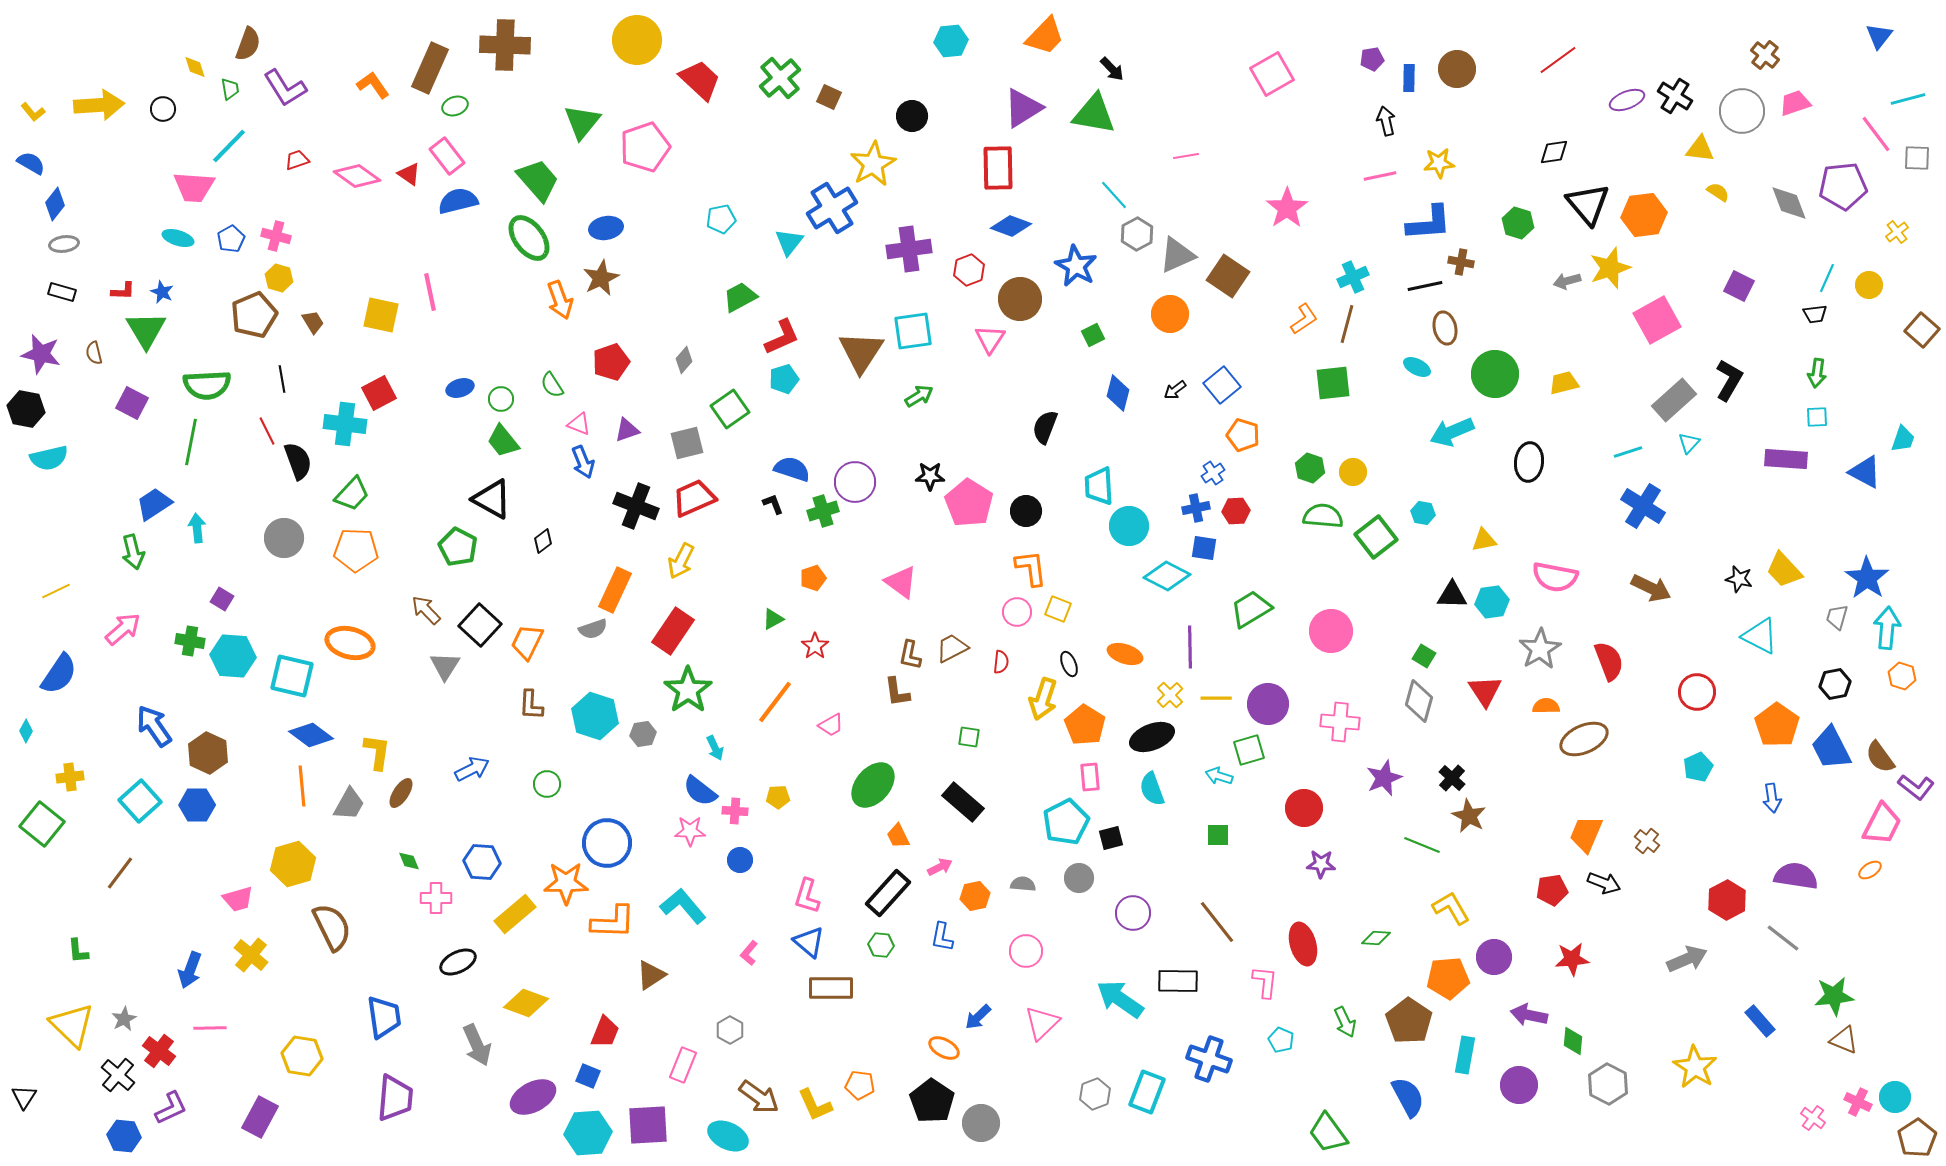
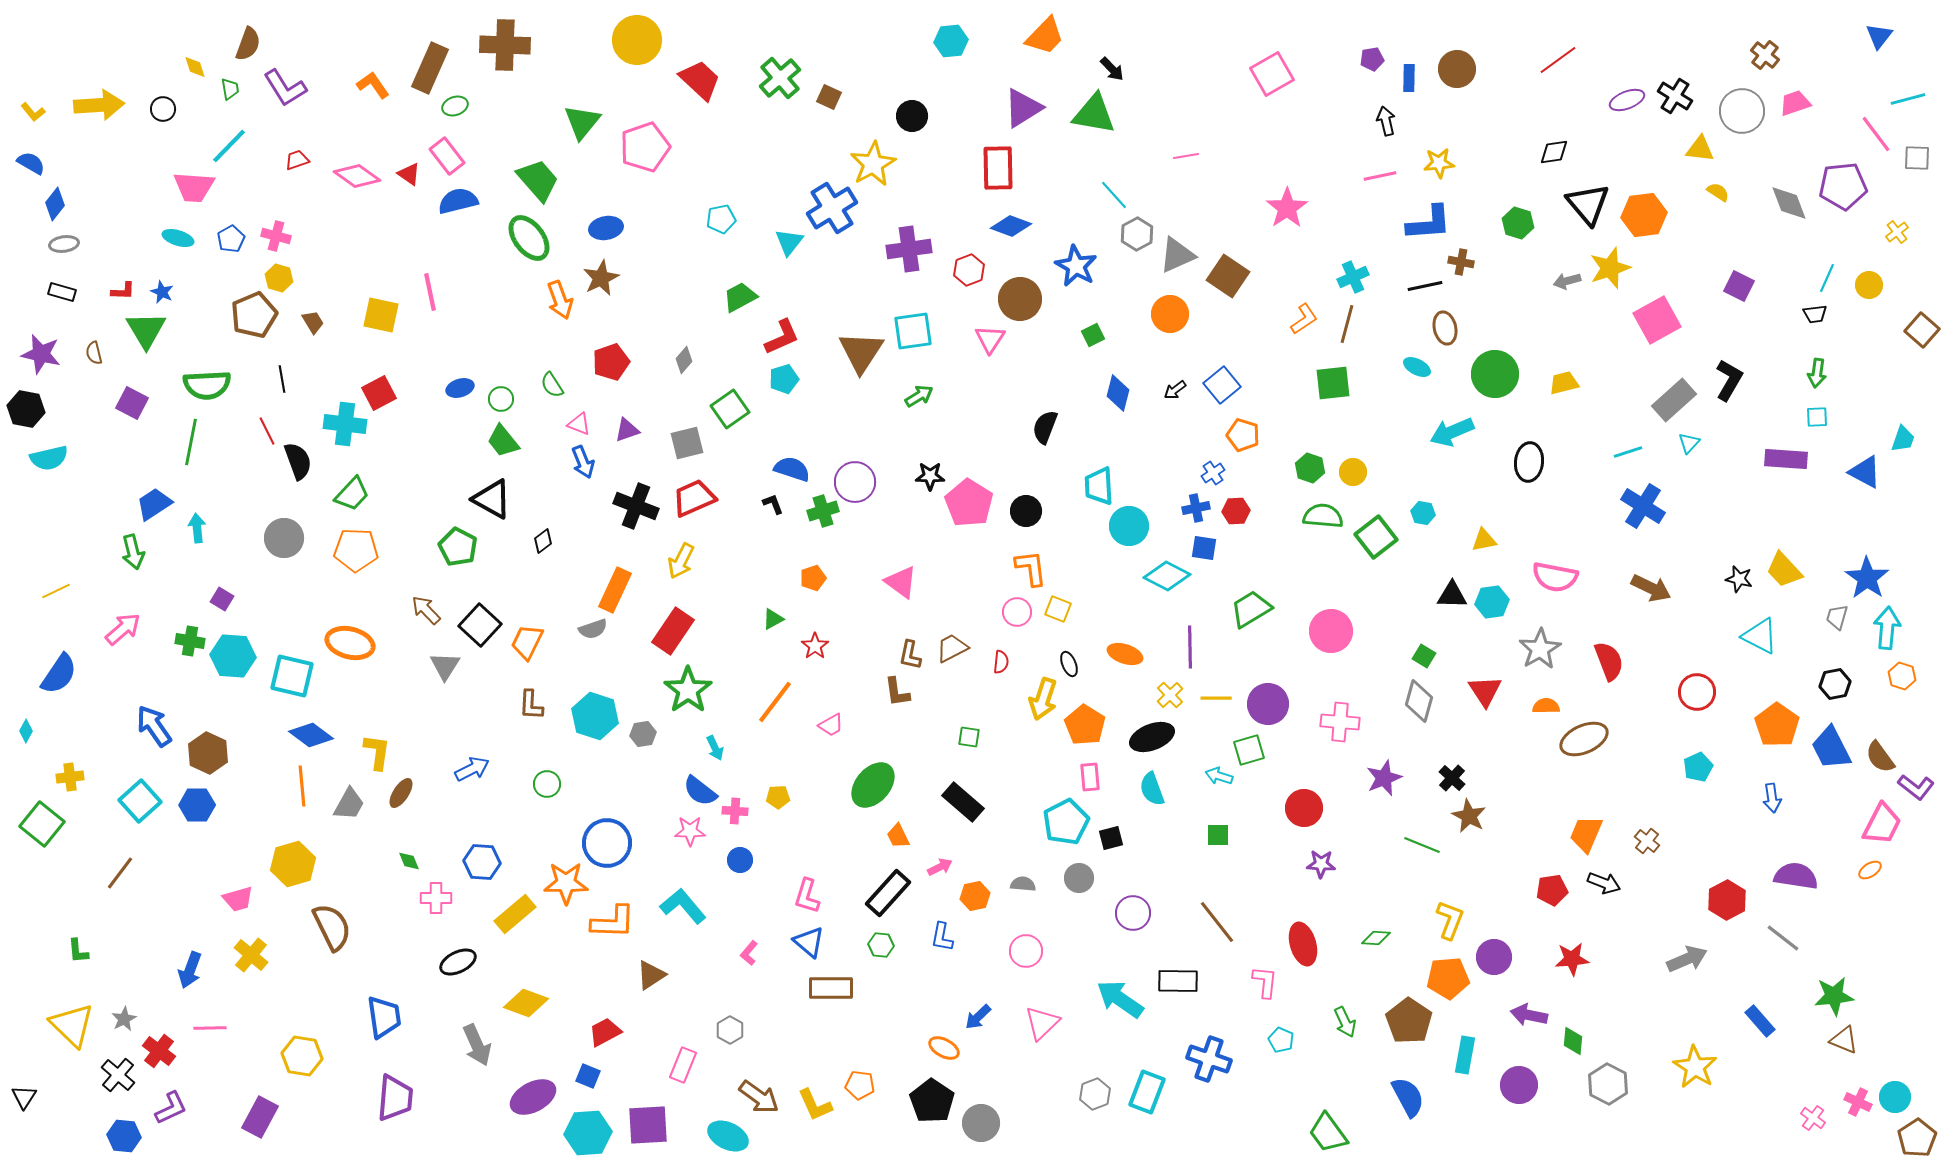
yellow L-shape at (1451, 908): moved 1 px left, 12 px down; rotated 51 degrees clockwise
red trapezoid at (605, 1032): rotated 140 degrees counterclockwise
